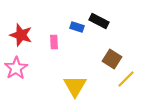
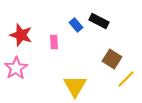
blue rectangle: moved 1 px left, 2 px up; rotated 32 degrees clockwise
